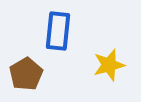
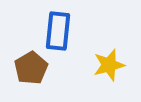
brown pentagon: moved 5 px right, 6 px up
